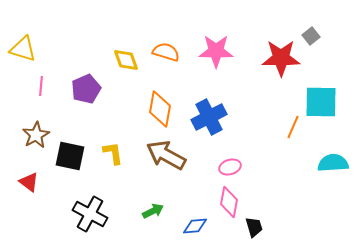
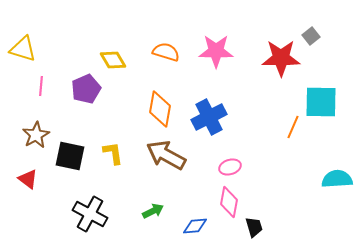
yellow diamond: moved 13 px left; rotated 12 degrees counterclockwise
cyan semicircle: moved 4 px right, 16 px down
red triangle: moved 1 px left, 3 px up
